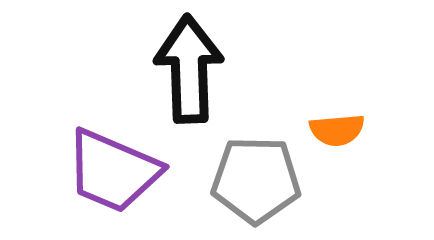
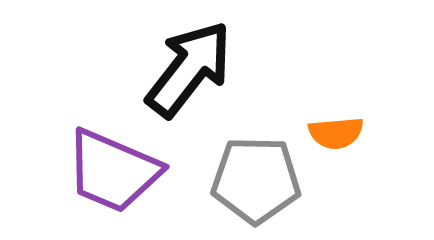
black arrow: rotated 40 degrees clockwise
orange semicircle: moved 1 px left, 3 px down
